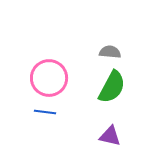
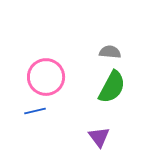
pink circle: moved 3 px left, 1 px up
blue line: moved 10 px left, 1 px up; rotated 20 degrees counterclockwise
purple triangle: moved 11 px left, 1 px down; rotated 40 degrees clockwise
